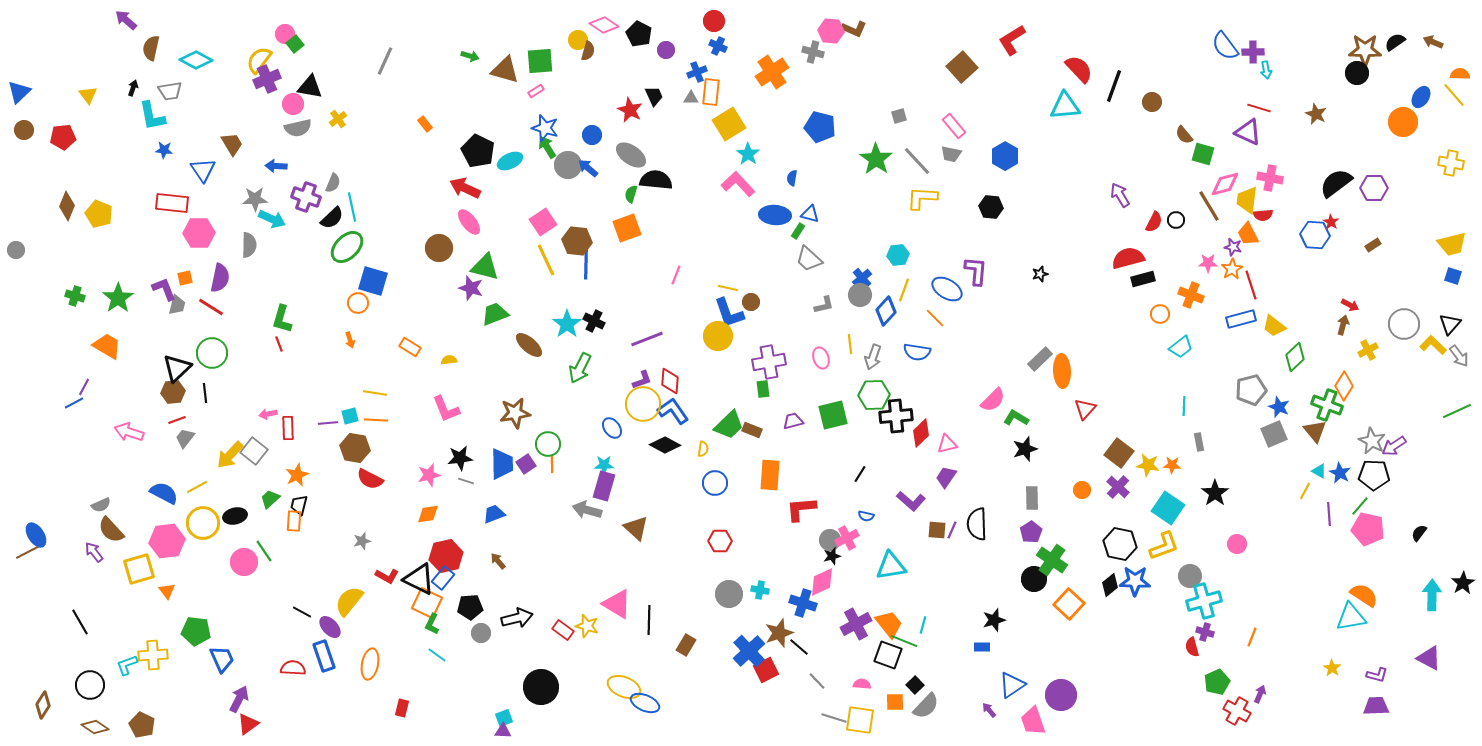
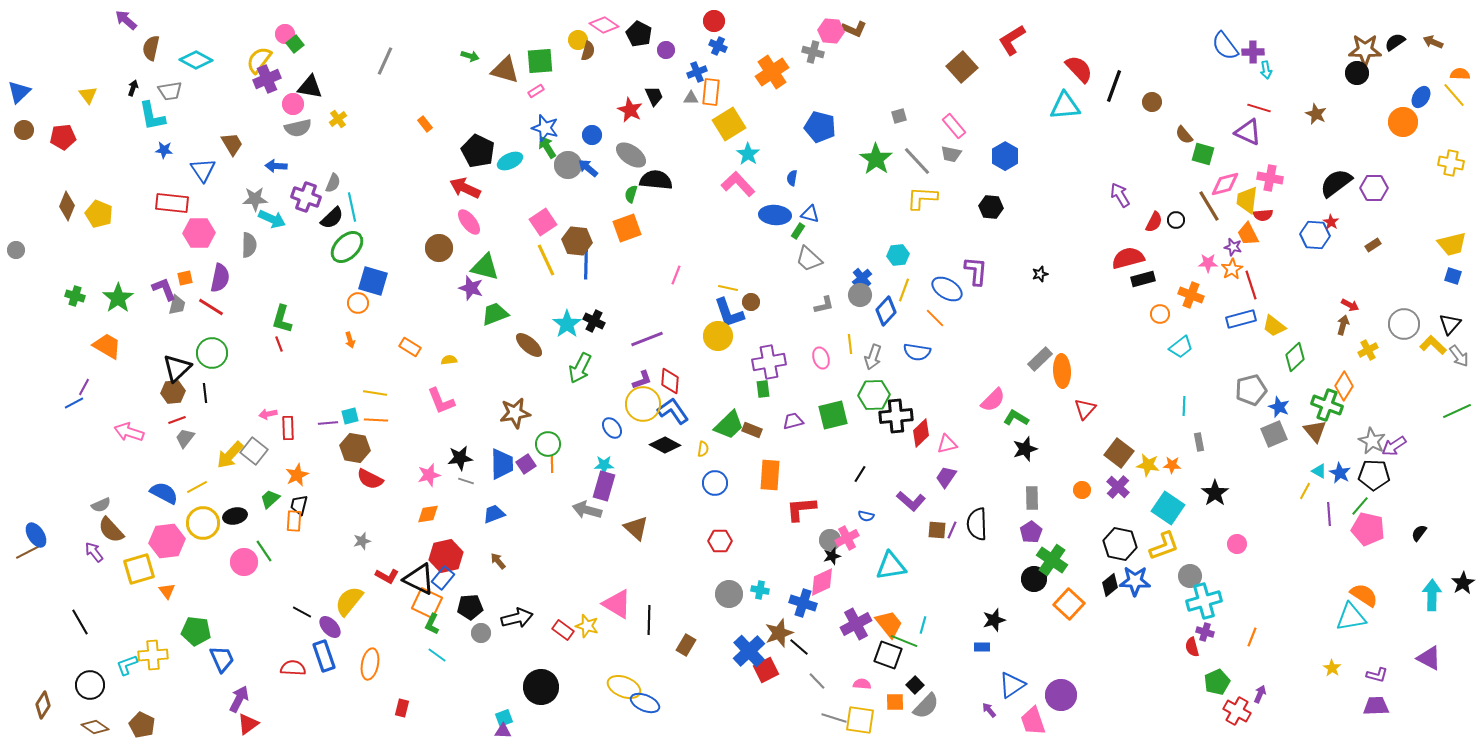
pink L-shape at (446, 409): moved 5 px left, 8 px up
